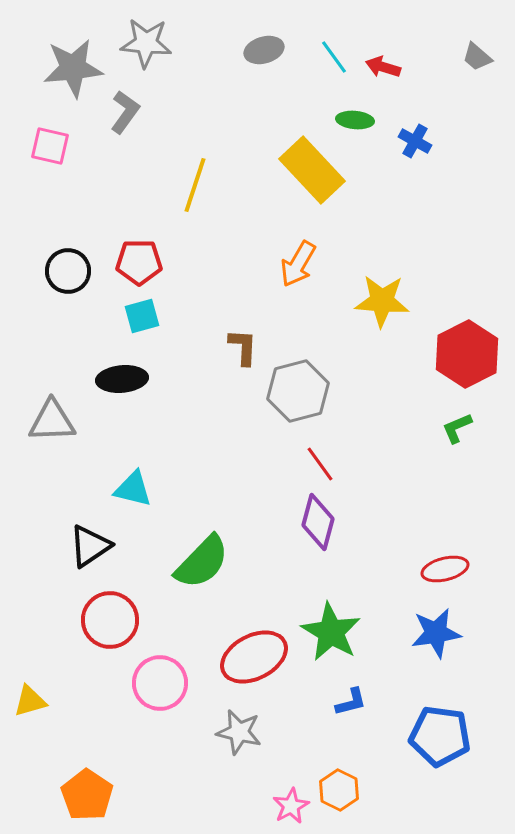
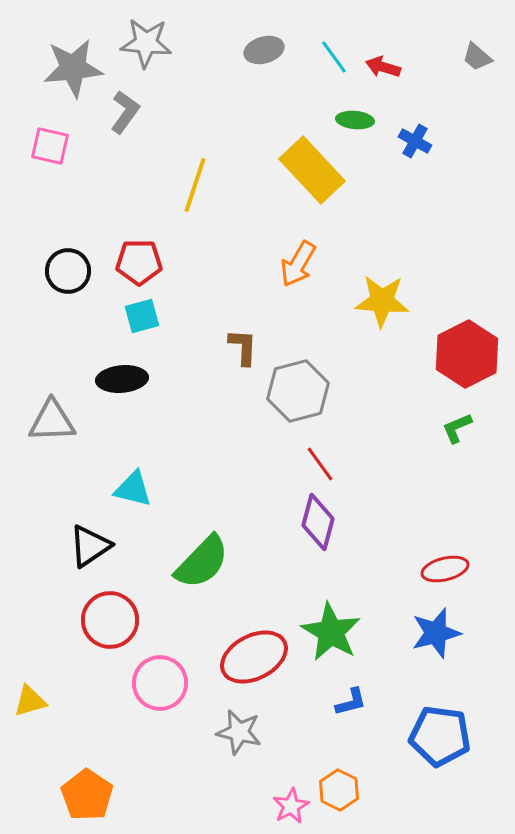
blue star at (436, 633): rotated 6 degrees counterclockwise
